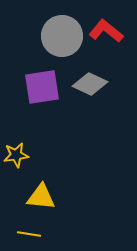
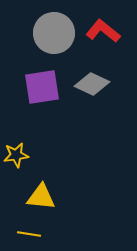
red L-shape: moved 3 px left
gray circle: moved 8 px left, 3 px up
gray diamond: moved 2 px right
